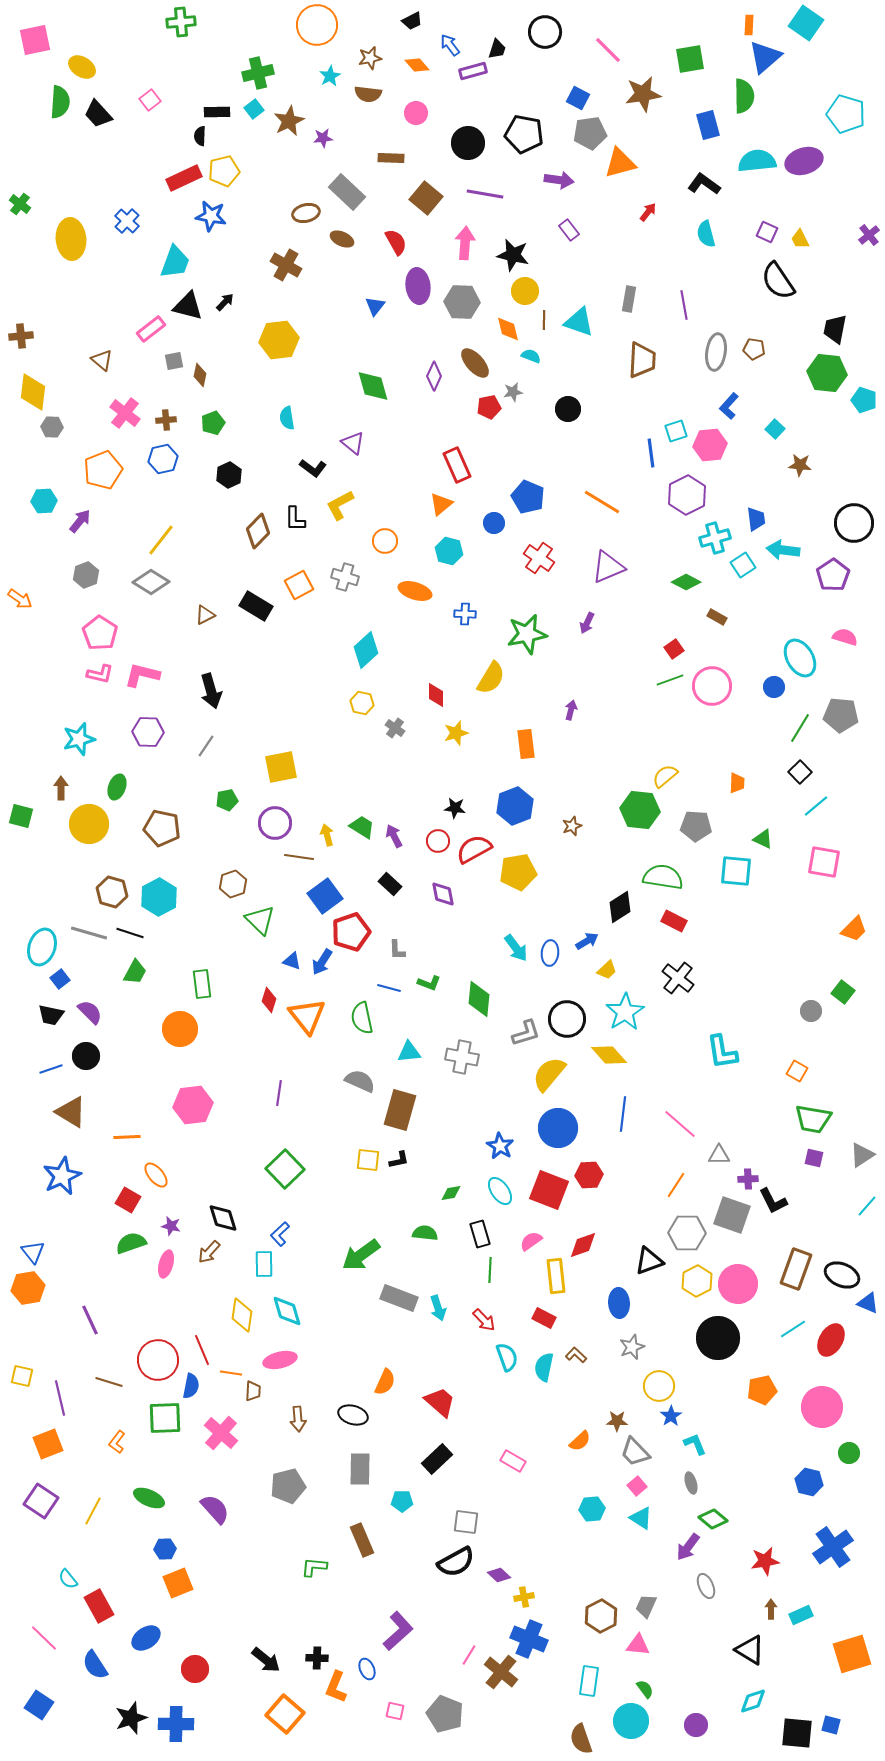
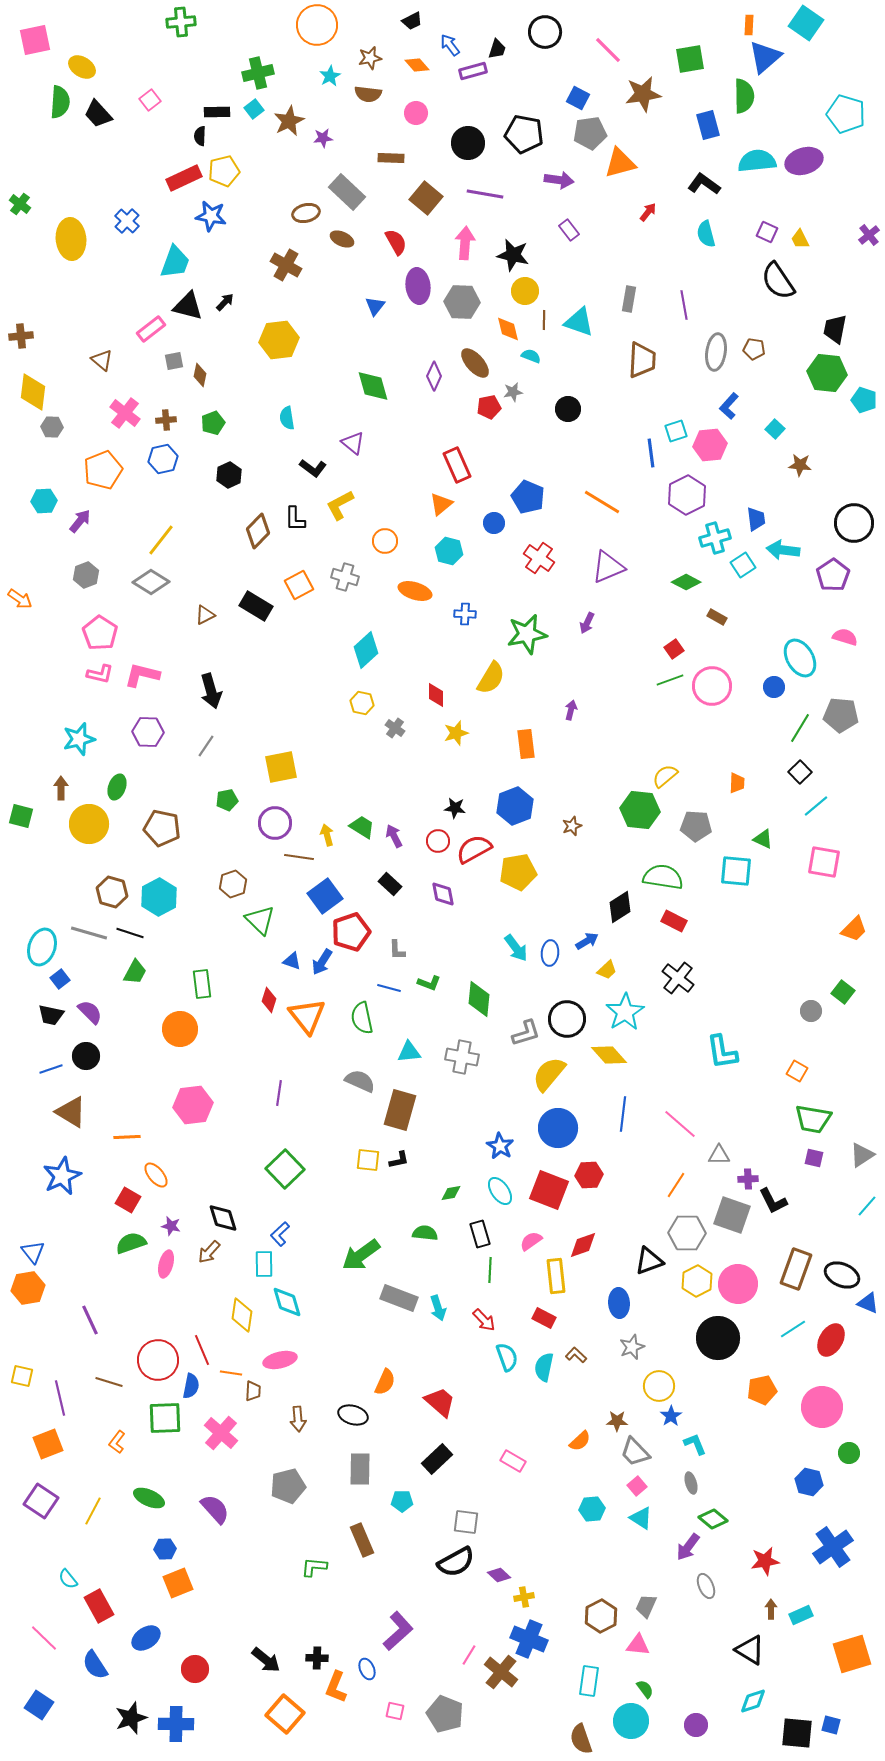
cyan diamond at (287, 1311): moved 9 px up
